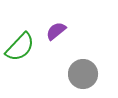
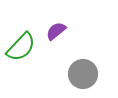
green semicircle: moved 1 px right
